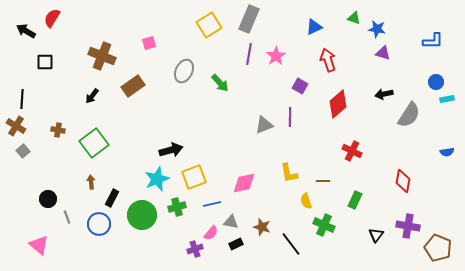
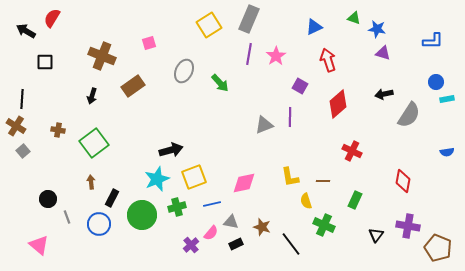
black arrow at (92, 96): rotated 21 degrees counterclockwise
yellow L-shape at (289, 173): moved 1 px right, 4 px down
purple cross at (195, 249): moved 4 px left, 4 px up; rotated 21 degrees counterclockwise
